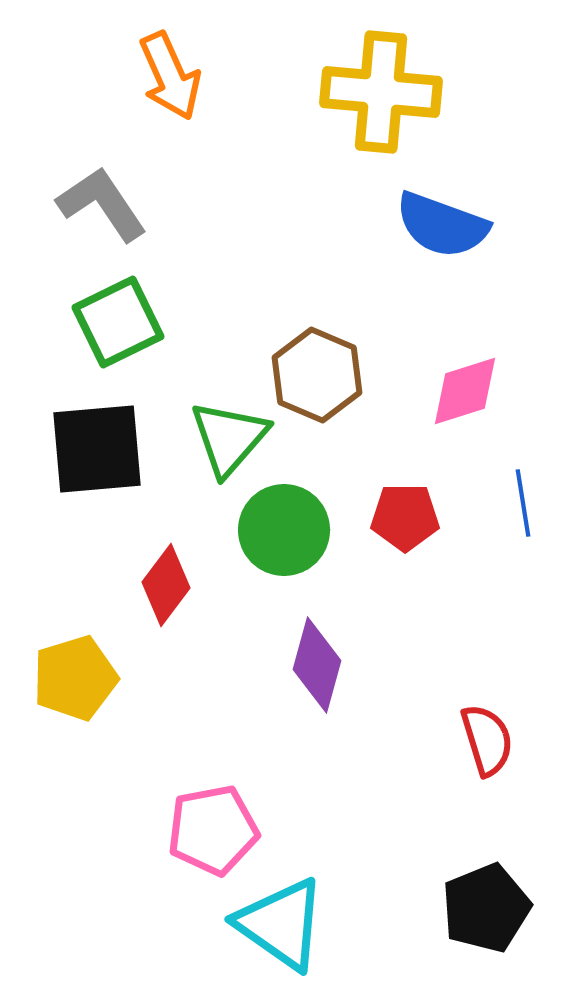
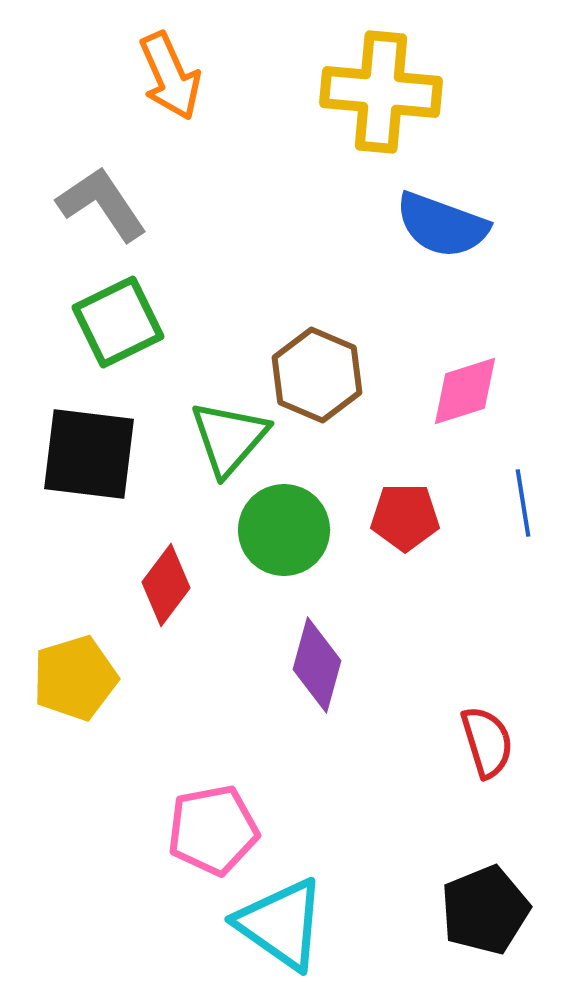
black square: moved 8 px left, 5 px down; rotated 12 degrees clockwise
red semicircle: moved 2 px down
black pentagon: moved 1 px left, 2 px down
